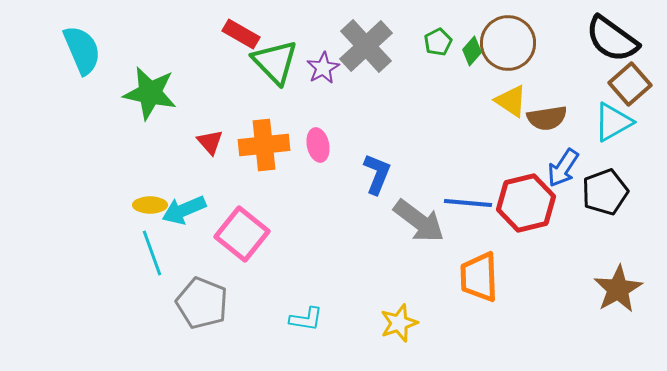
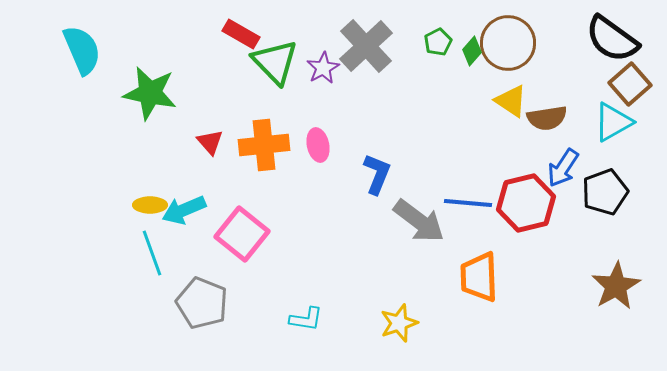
brown star: moved 2 px left, 3 px up
